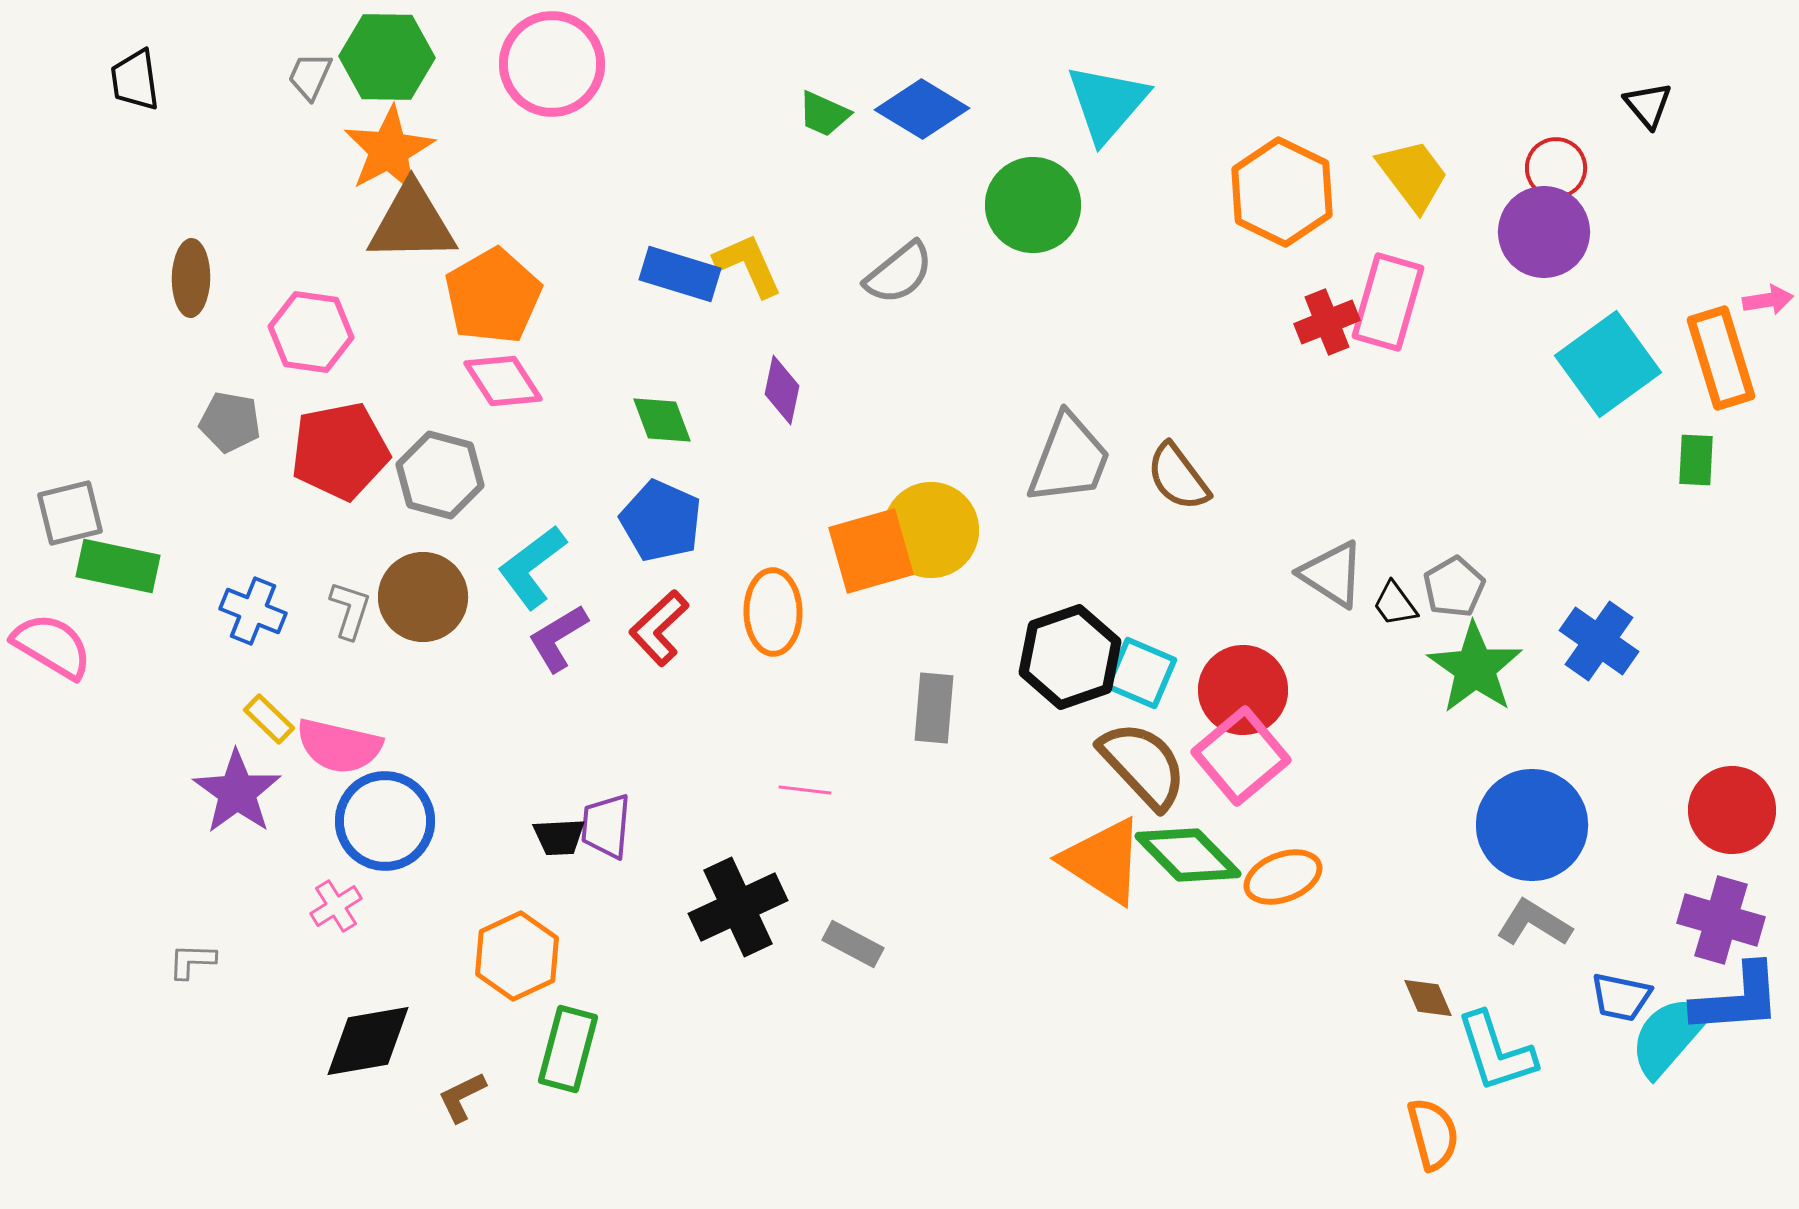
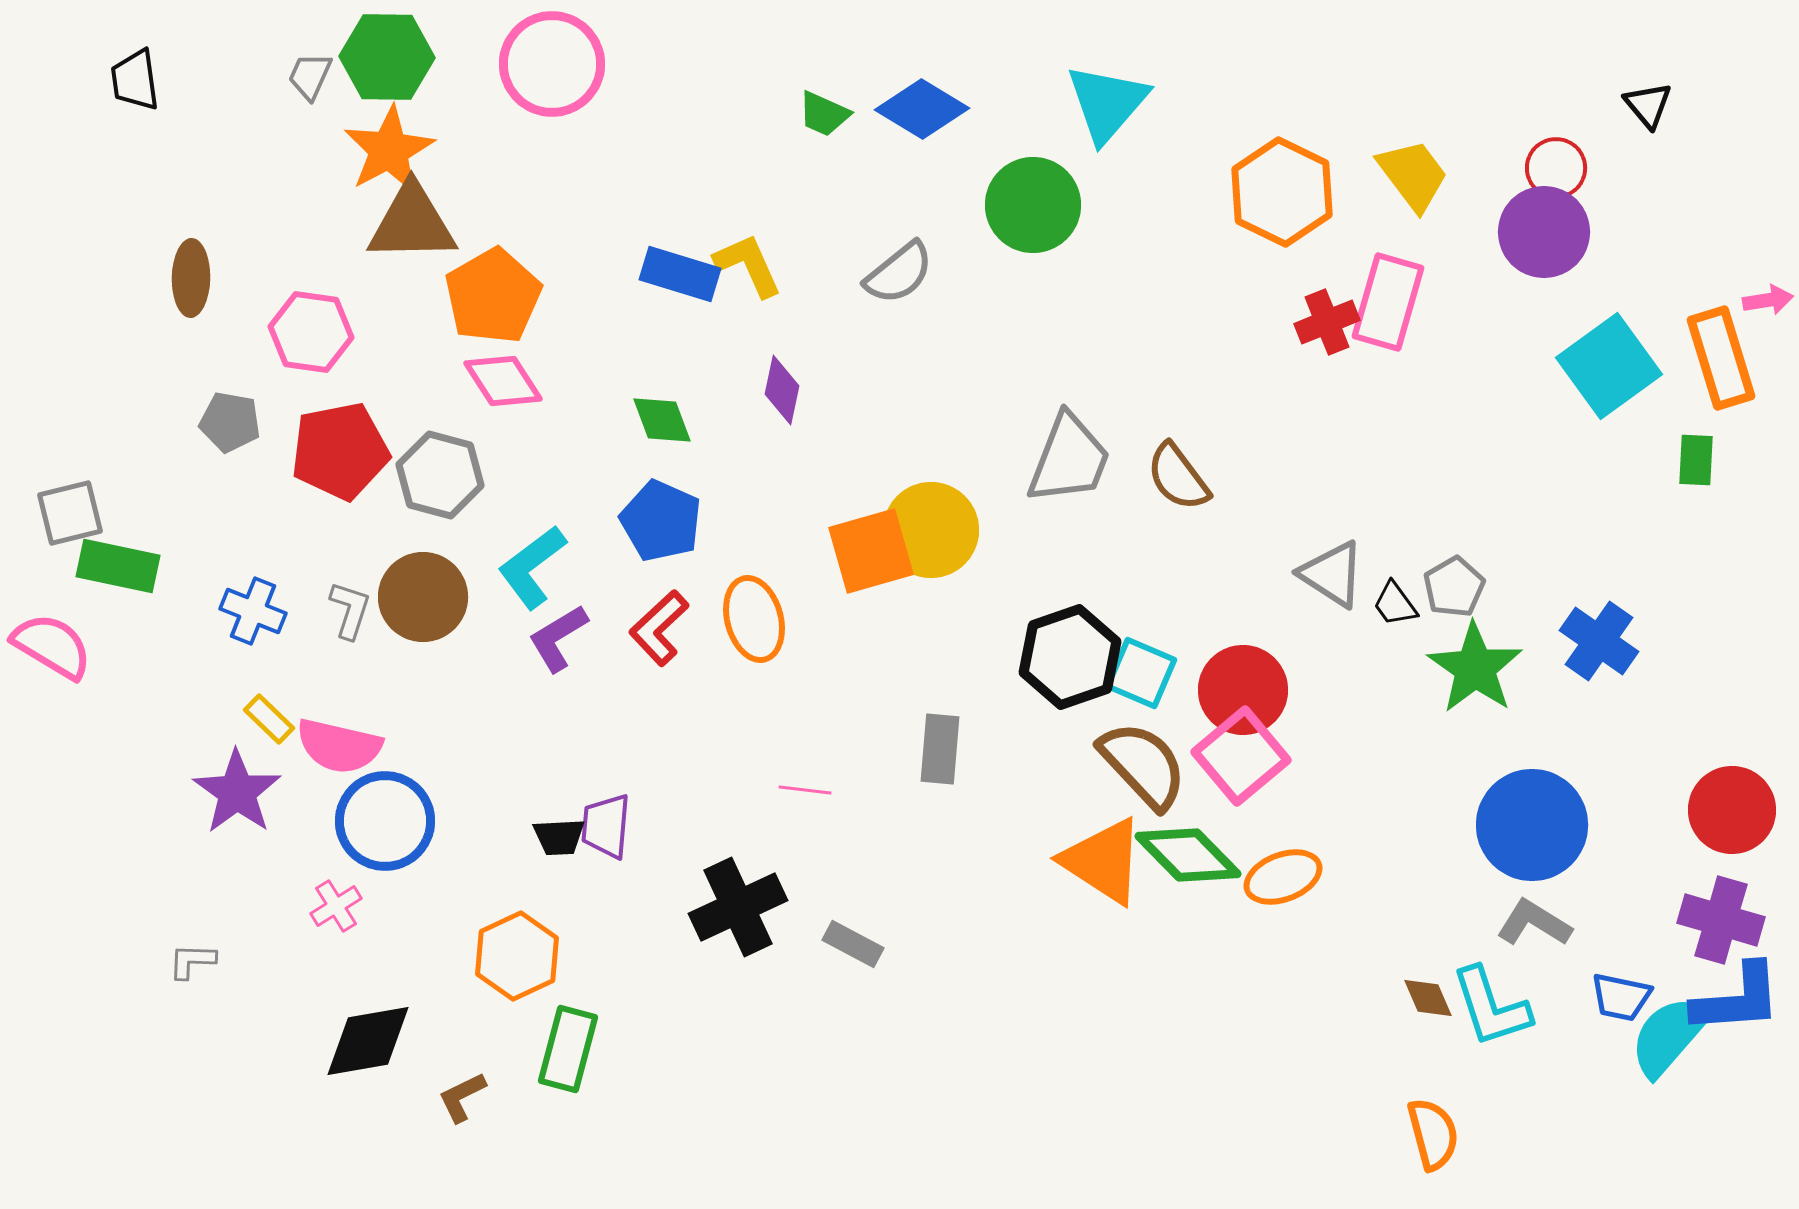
cyan square at (1608, 364): moved 1 px right, 2 px down
orange ellipse at (773, 612): moved 19 px left, 7 px down; rotated 14 degrees counterclockwise
gray rectangle at (934, 708): moved 6 px right, 41 px down
cyan L-shape at (1496, 1052): moved 5 px left, 45 px up
